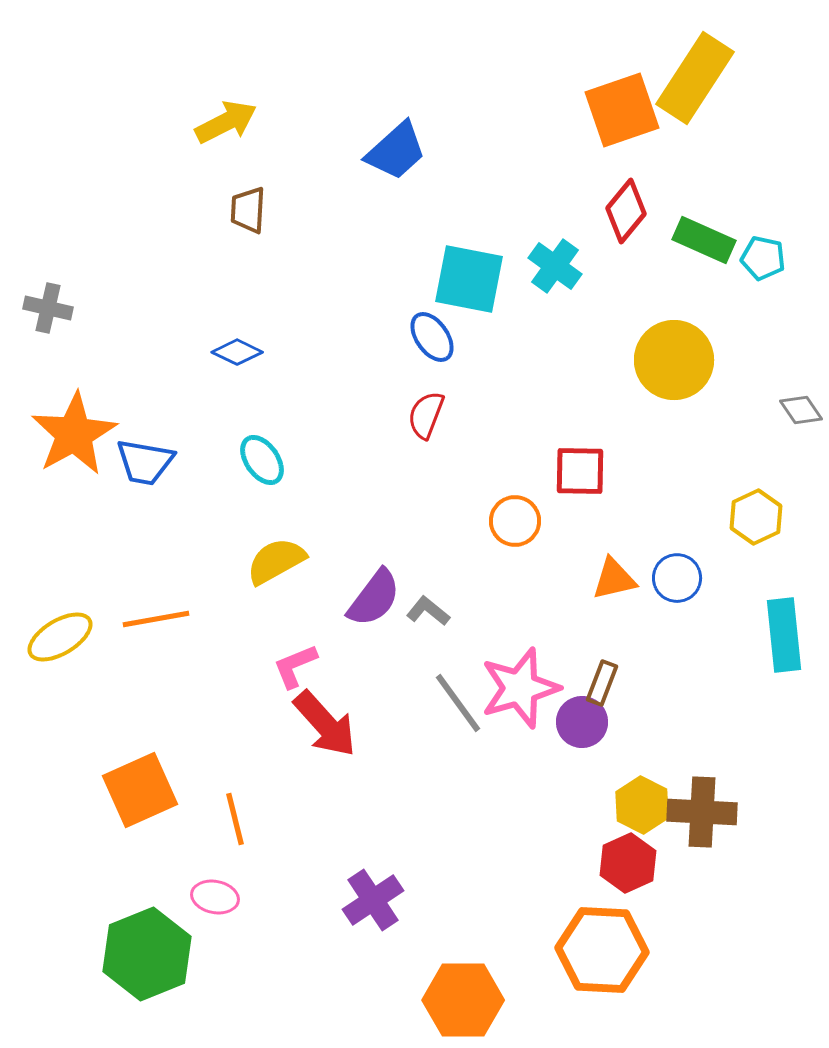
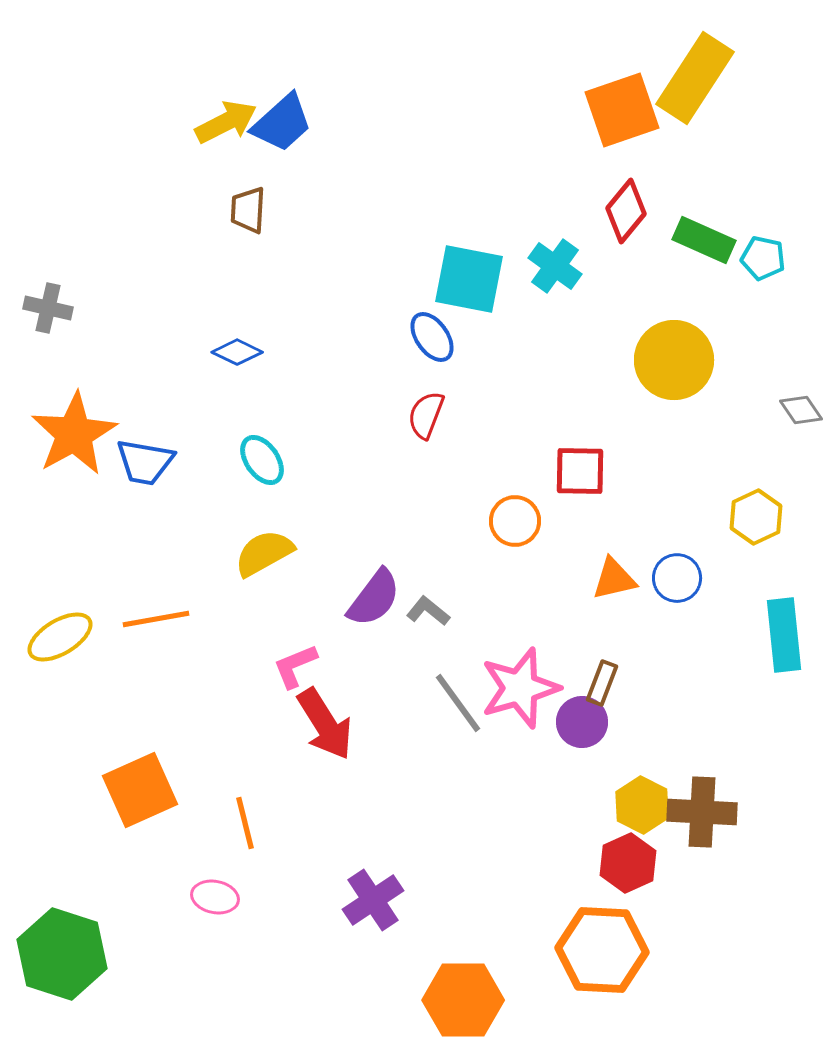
blue trapezoid at (396, 151): moved 114 px left, 28 px up
yellow semicircle at (276, 561): moved 12 px left, 8 px up
red arrow at (325, 724): rotated 10 degrees clockwise
orange line at (235, 819): moved 10 px right, 4 px down
green hexagon at (147, 954): moved 85 px left; rotated 20 degrees counterclockwise
